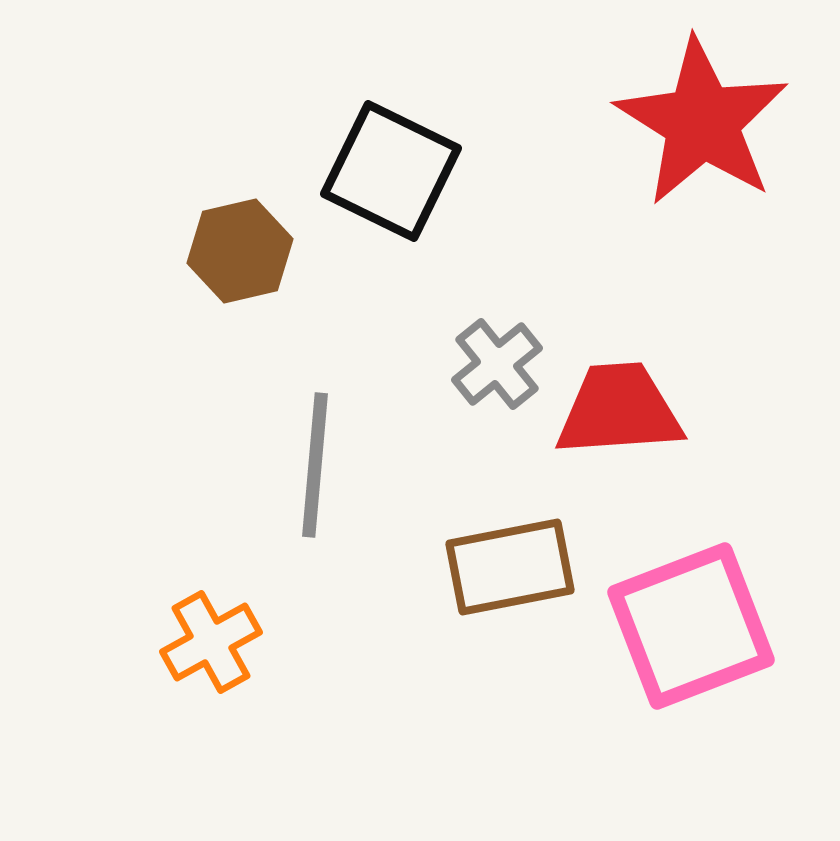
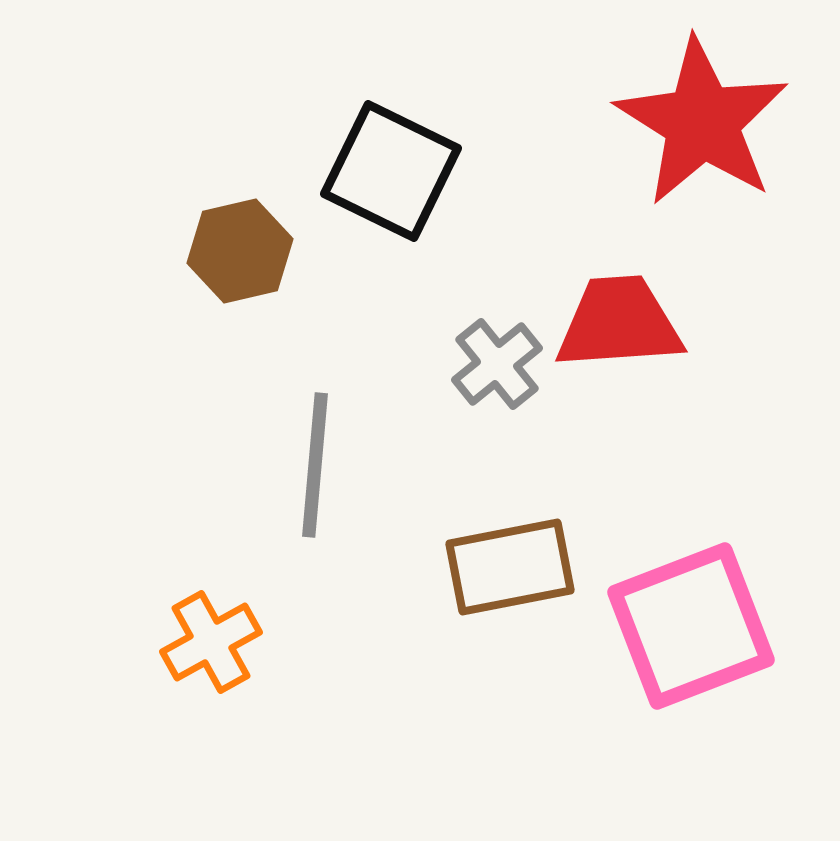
red trapezoid: moved 87 px up
